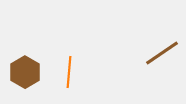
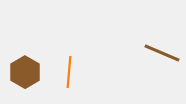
brown line: rotated 57 degrees clockwise
